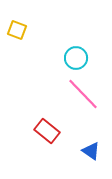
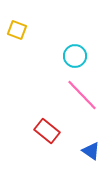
cyan circle: moved 1 px left, 2 px up
pink line: moved 1 px left, 1 px down
